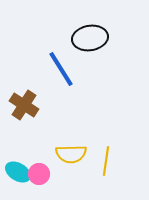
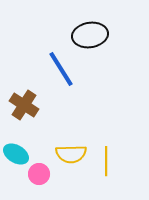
black ellipse: moved 3 px up
yellow line: rotated 8 degrees counterclockwise
cyan ellipse: moved 2 px left, 18 px up
